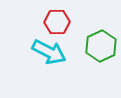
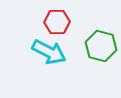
green hexagon: rotated 20 degrees counterclockwise
